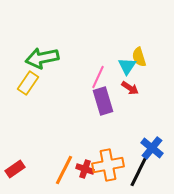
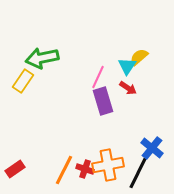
yellow semicircle: rotated 66 degrees clockwise
yellow rectangle: moved 5 px left, 2 px up
red arrow: moved 2 px left
black line: moved 1 px left, 2 px down
